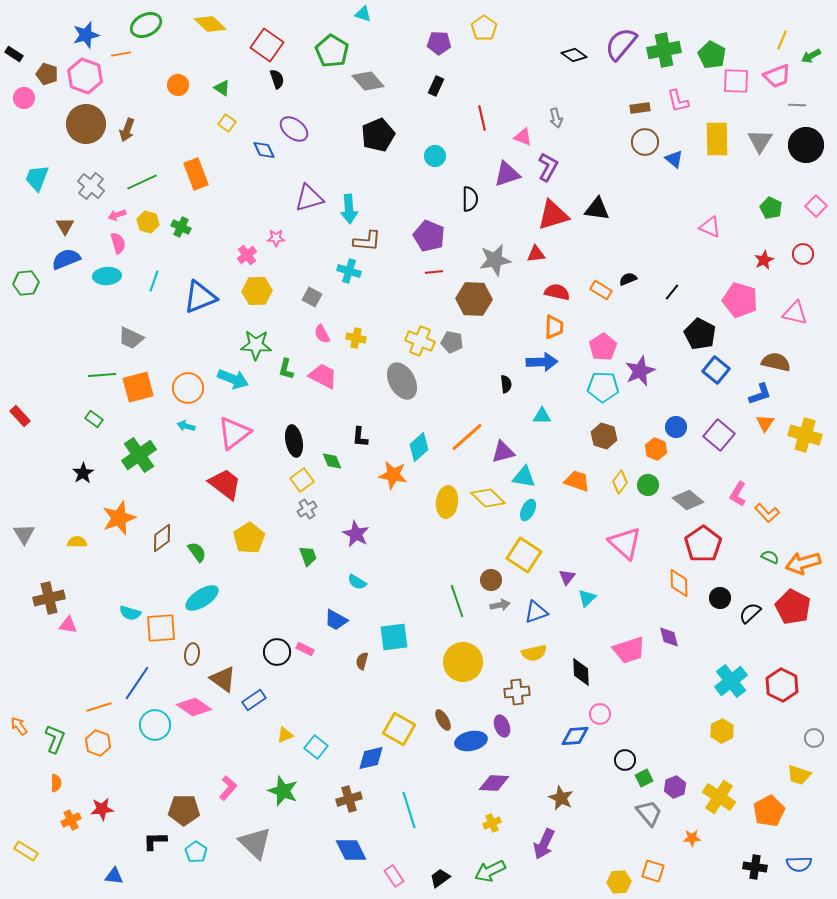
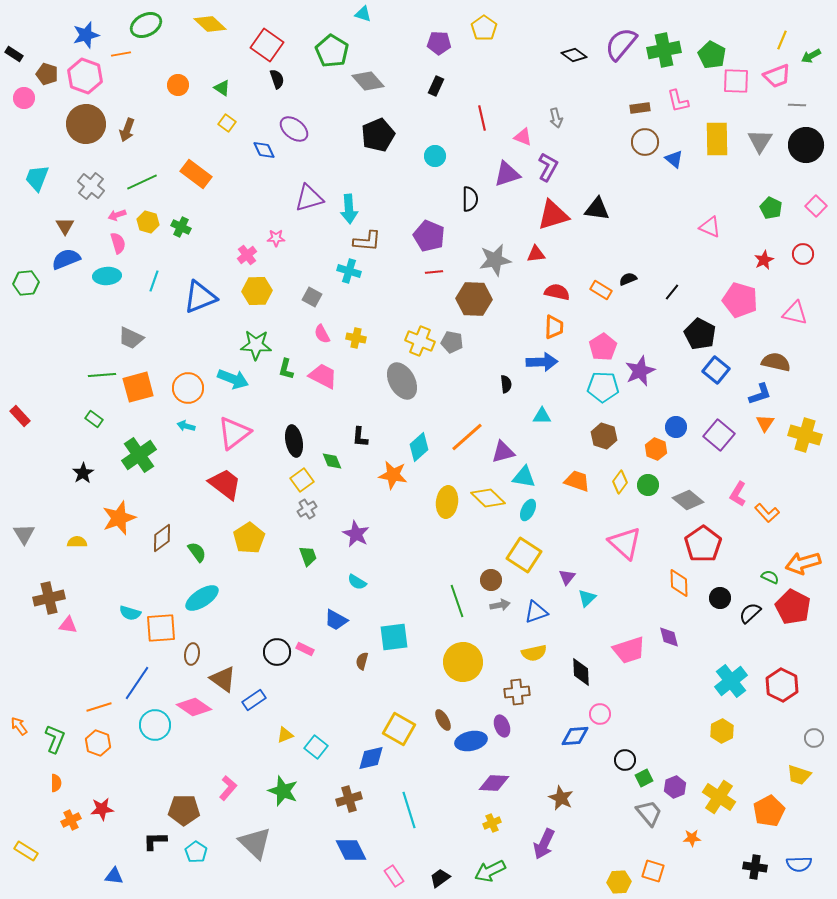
orange rectangle at (196, 174): rotated 32 degrees counterclockwise
green semicircle at (770, 557): moved 20 px down
